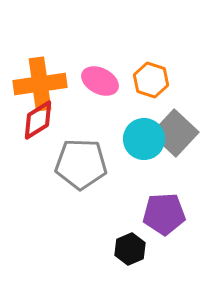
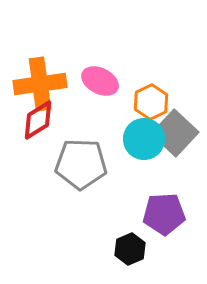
orange hexagon: moved 22 px down; rotated 16 degrees clockwise
